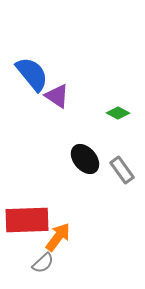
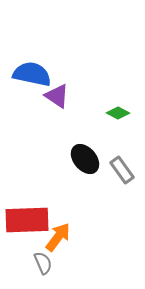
blue semicircle: rotated 39 degrees counterclockwise
gray semicircle: rotated 70 degrees counterclockwise
